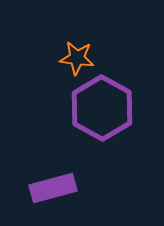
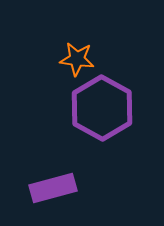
orange star: moved 1 px down
